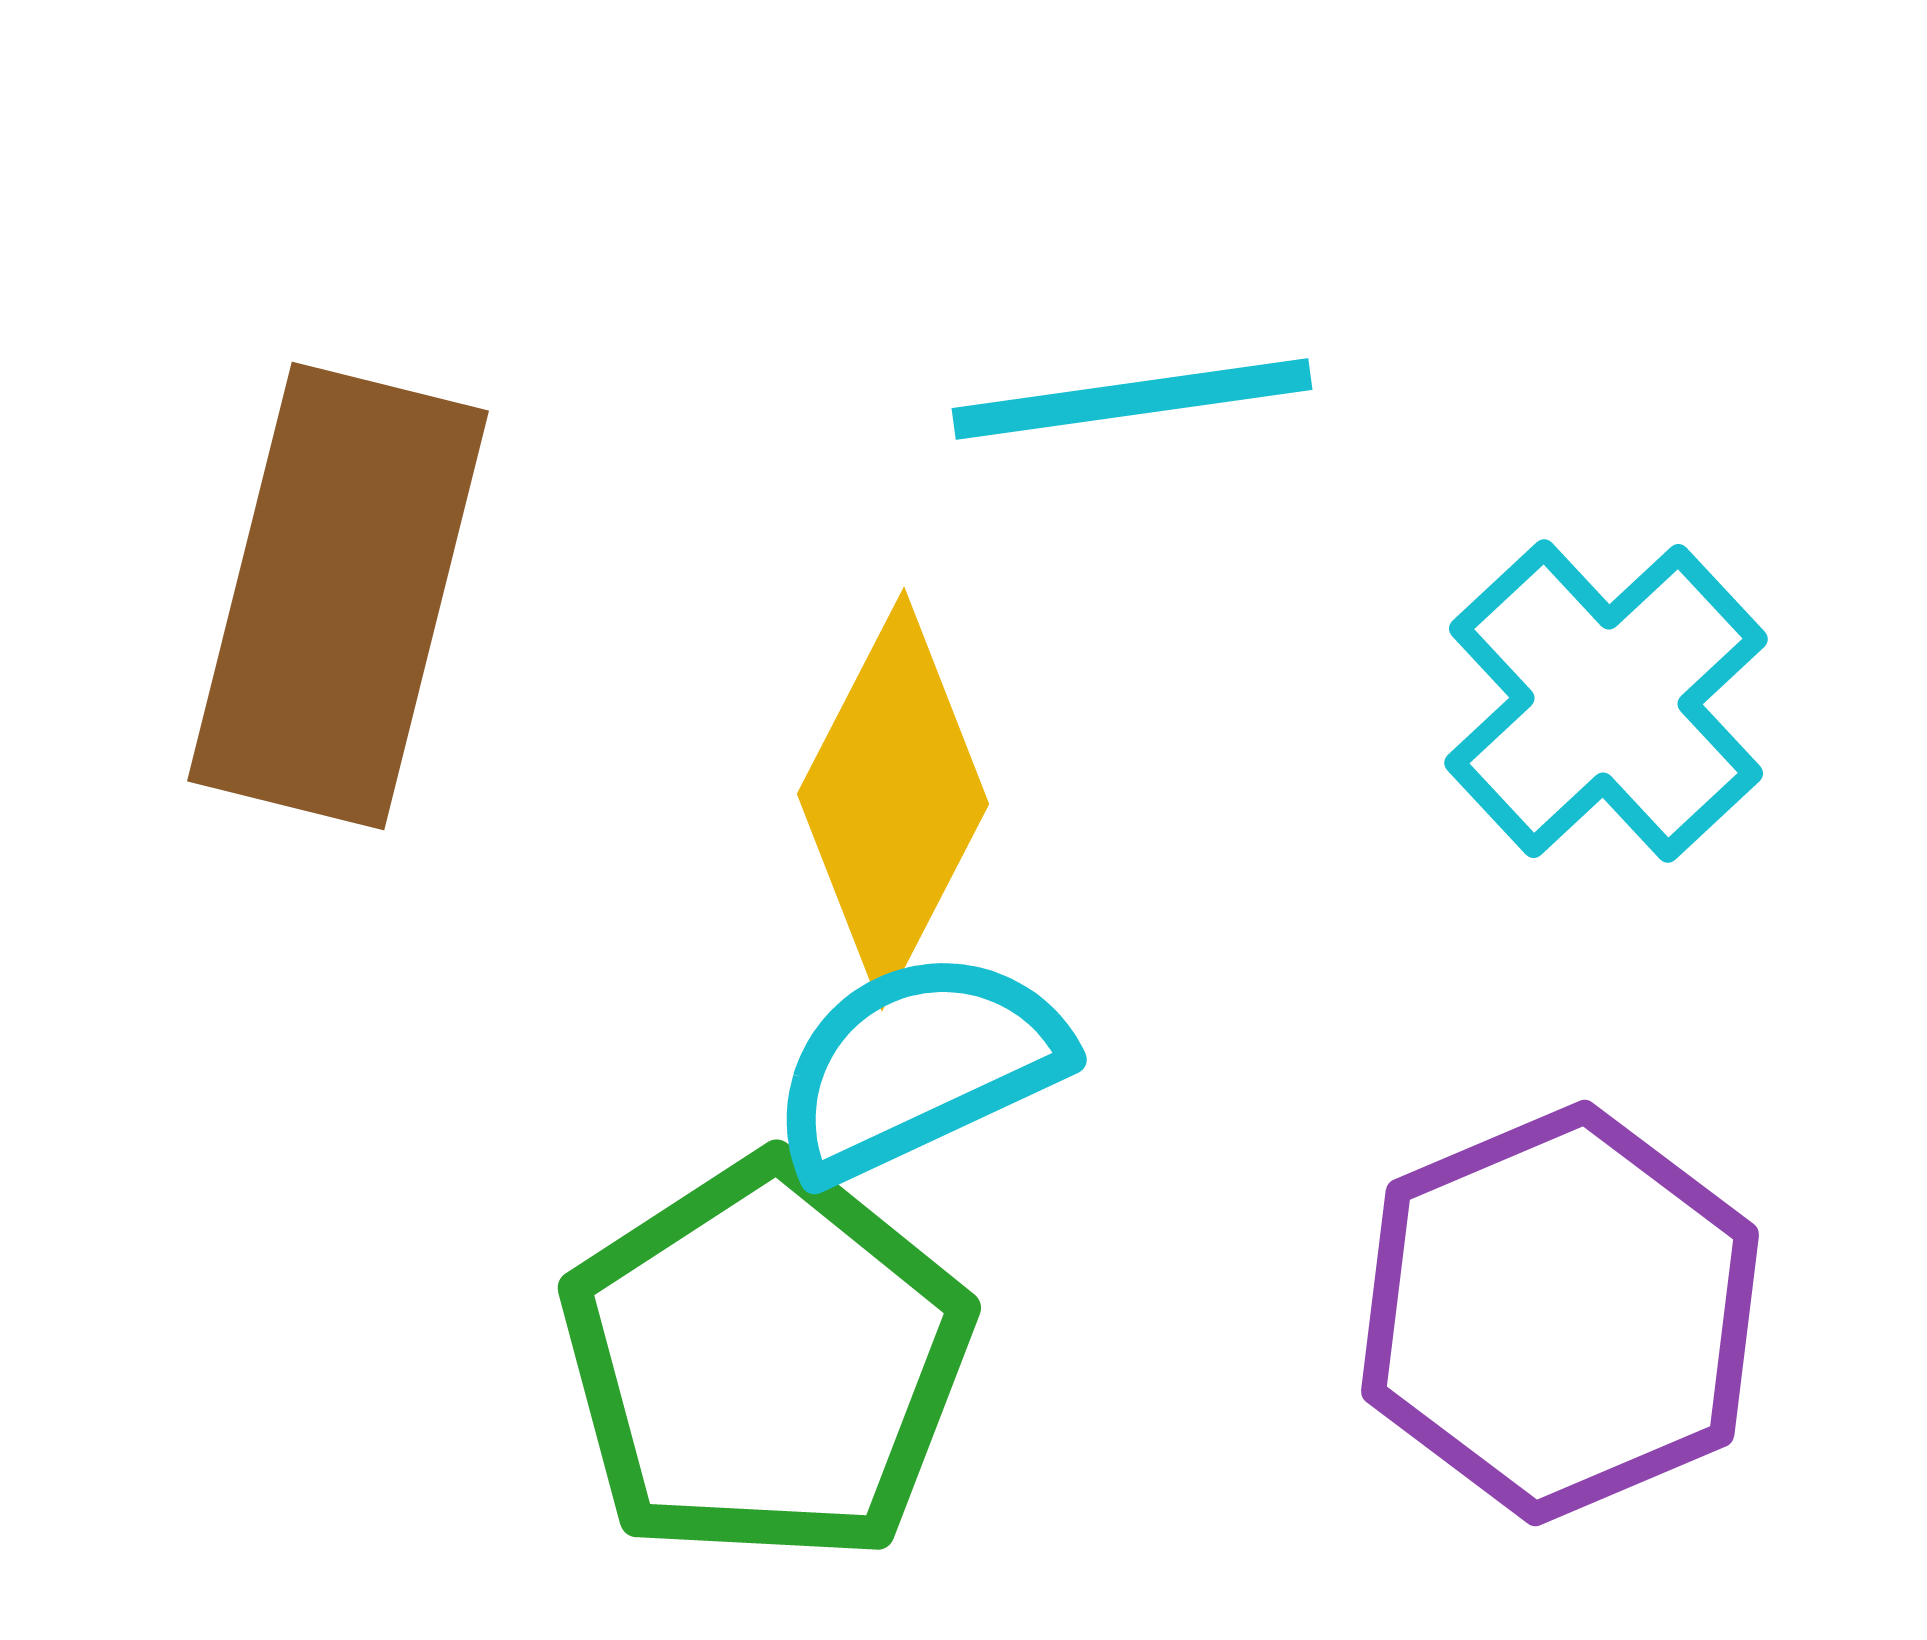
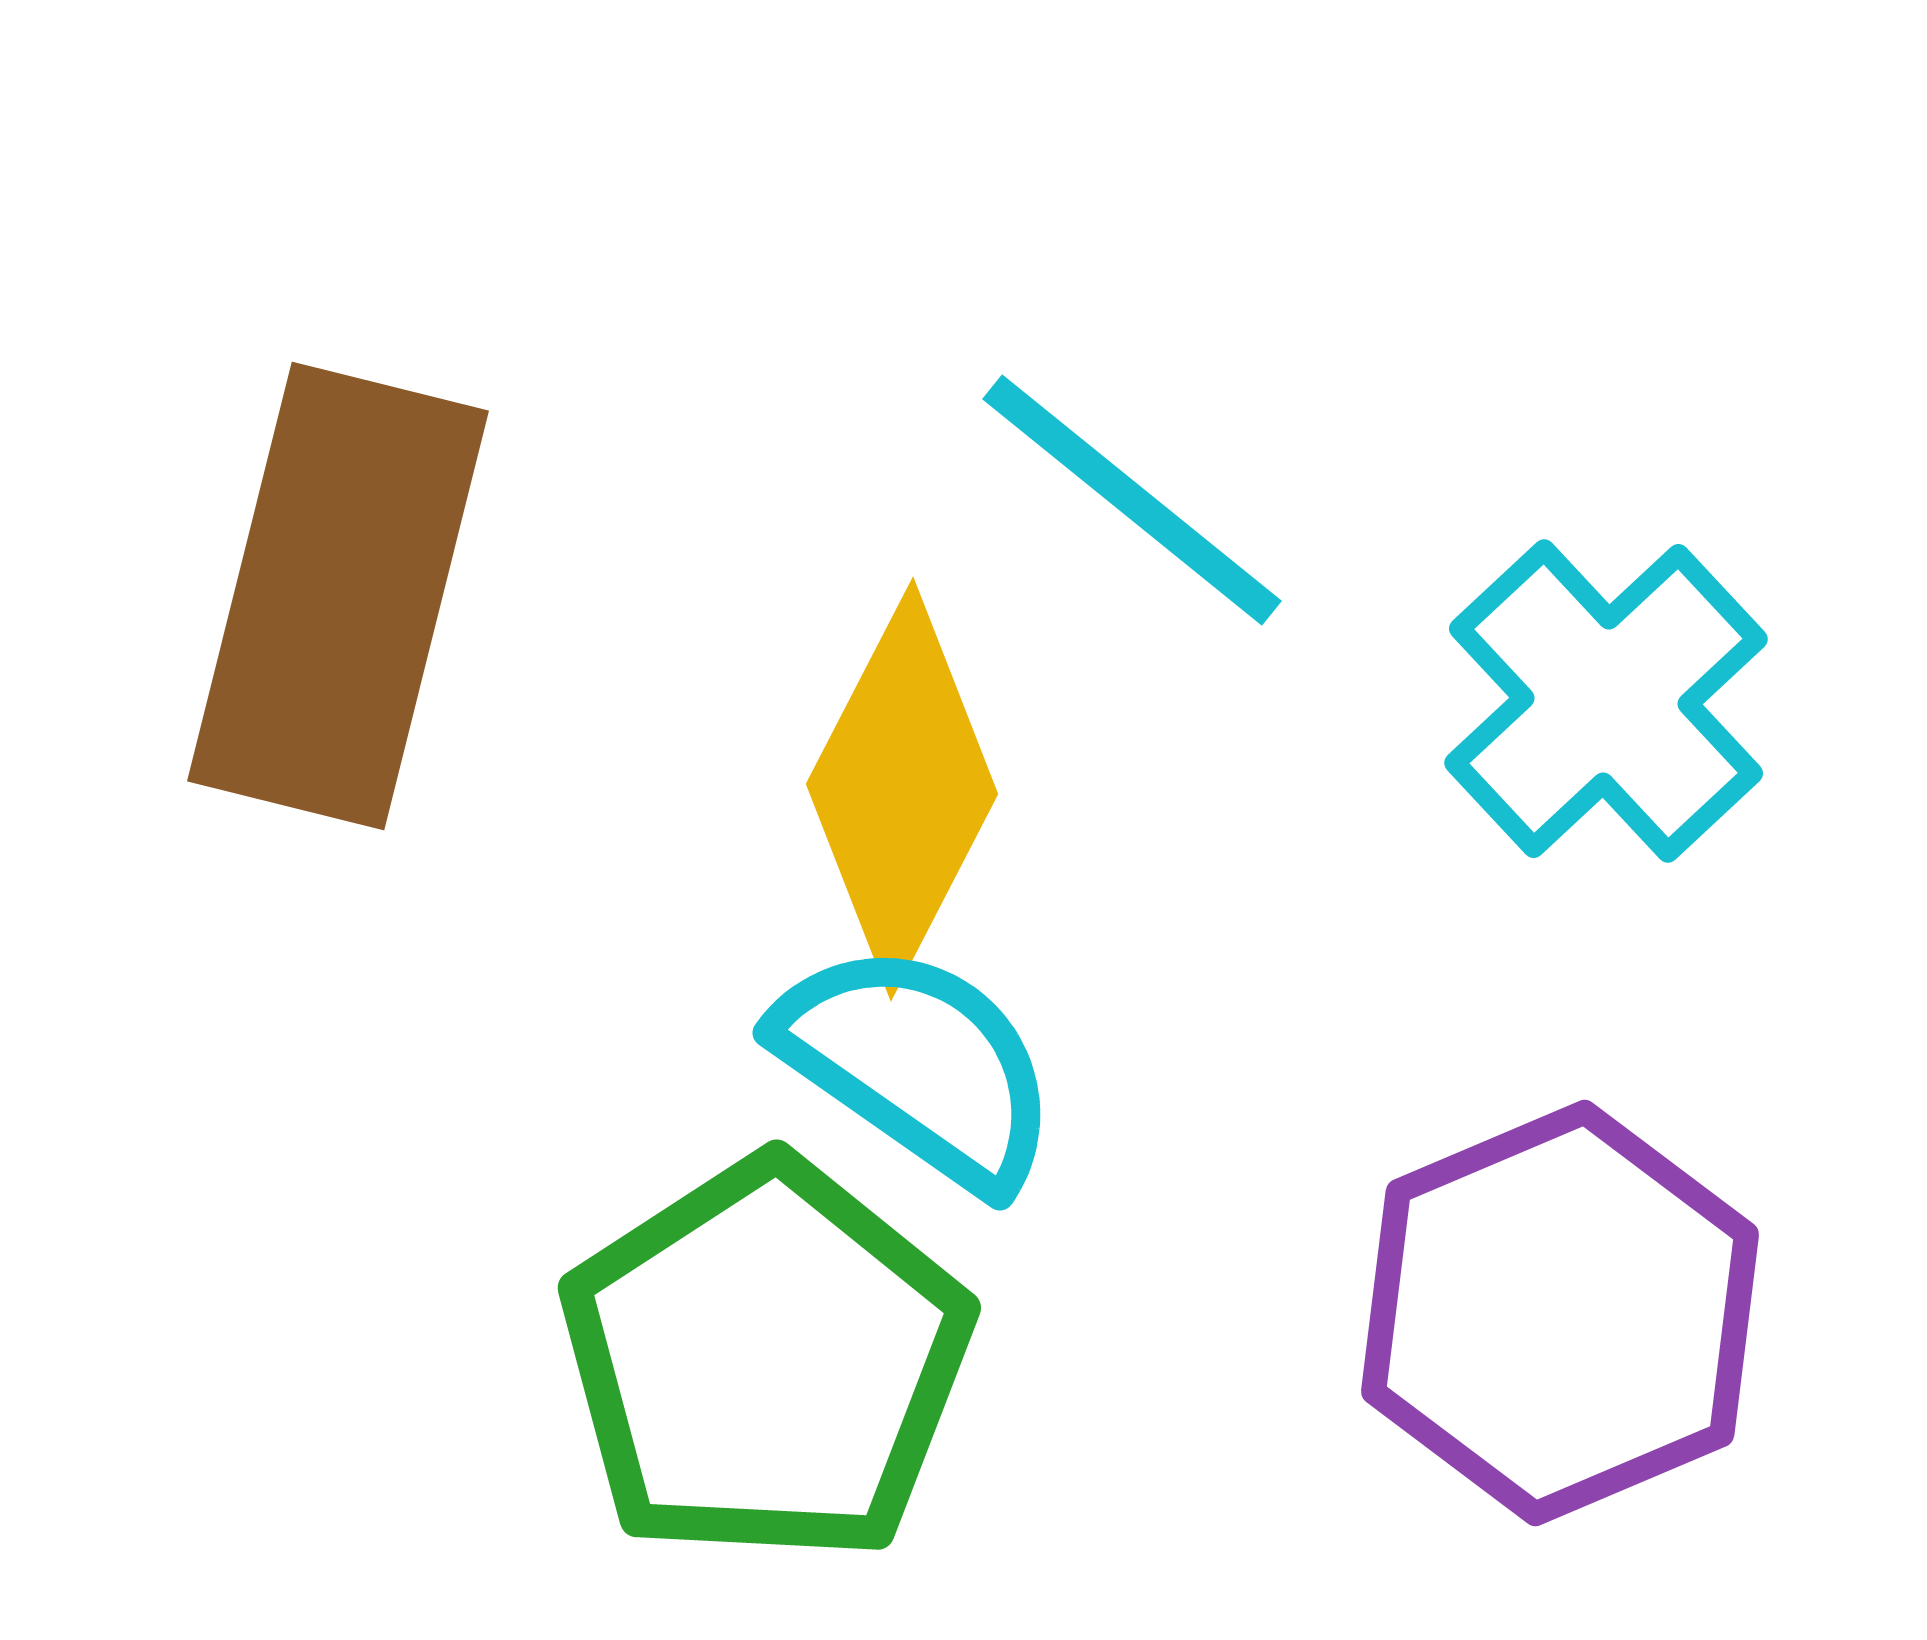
cyan line: moved 101 px down; rotated 47 degrees clockwise
yellow diamond: moved 9 px right, 10 px up
cyan semicircle: rotated 60 degrees clockwise
